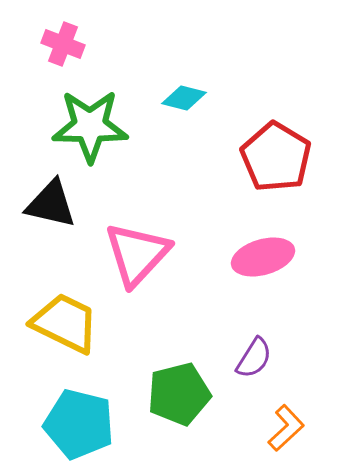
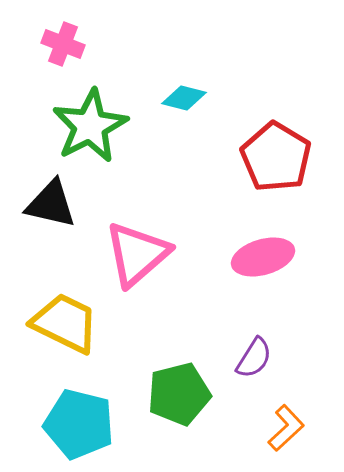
green star: rotated 28 degrees counterclockwise
pink triangle: rotated 6 degrees clockwise
